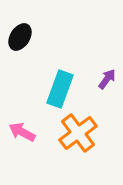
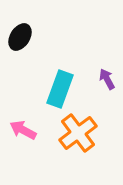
purple arrow: rotated 65 degrees counterclockwise
pink arrow: moved 1 px right, 2 px up
